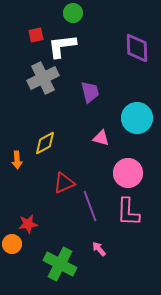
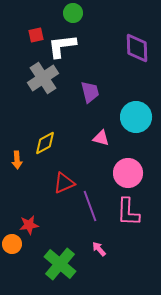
gray cross: rotated 8 degrees counterclockwise
cyan circle: moved 1 px left, 1 px up
red star: moved 1 px right, 1 px down
green cross: rotated 12 degrees clockwise
